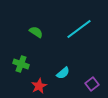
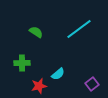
green cross: moved 1 px right, 1 px up; rotated 21 degrees counterclockwise
cyan semicircle: moved 5 px left, 1 px down
red star: rotated 14 degrees clockwise
